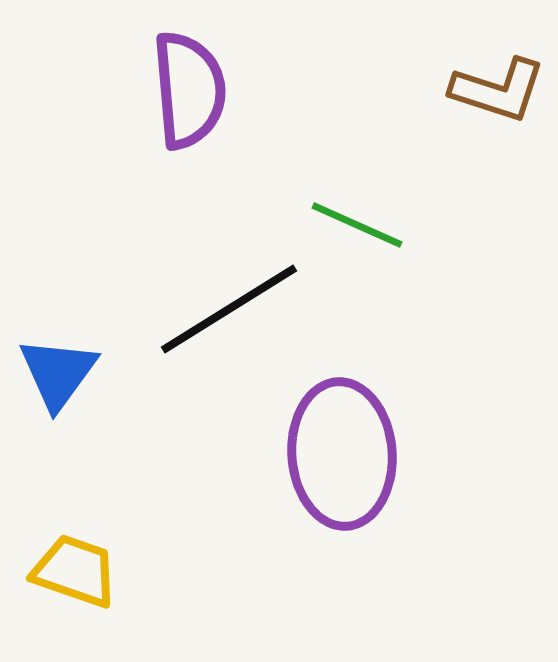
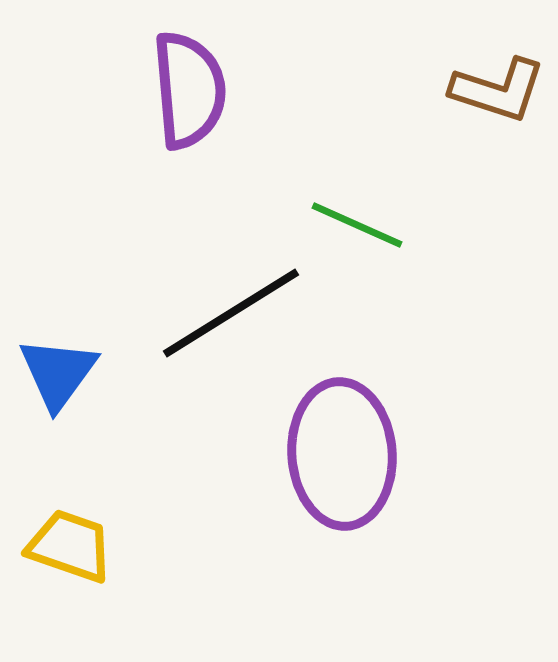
black line: moved 2 px right, 4 px down
yellow trapezoid: moved 5 px left, 25 px up
